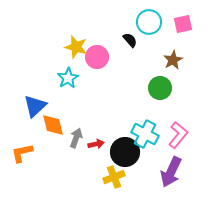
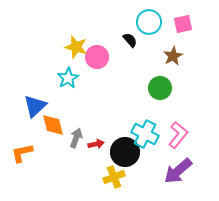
brown star: moved 4 px up
purple arrow: moved 7 px right, 1 px up; rotated 24 degrees clockwise
